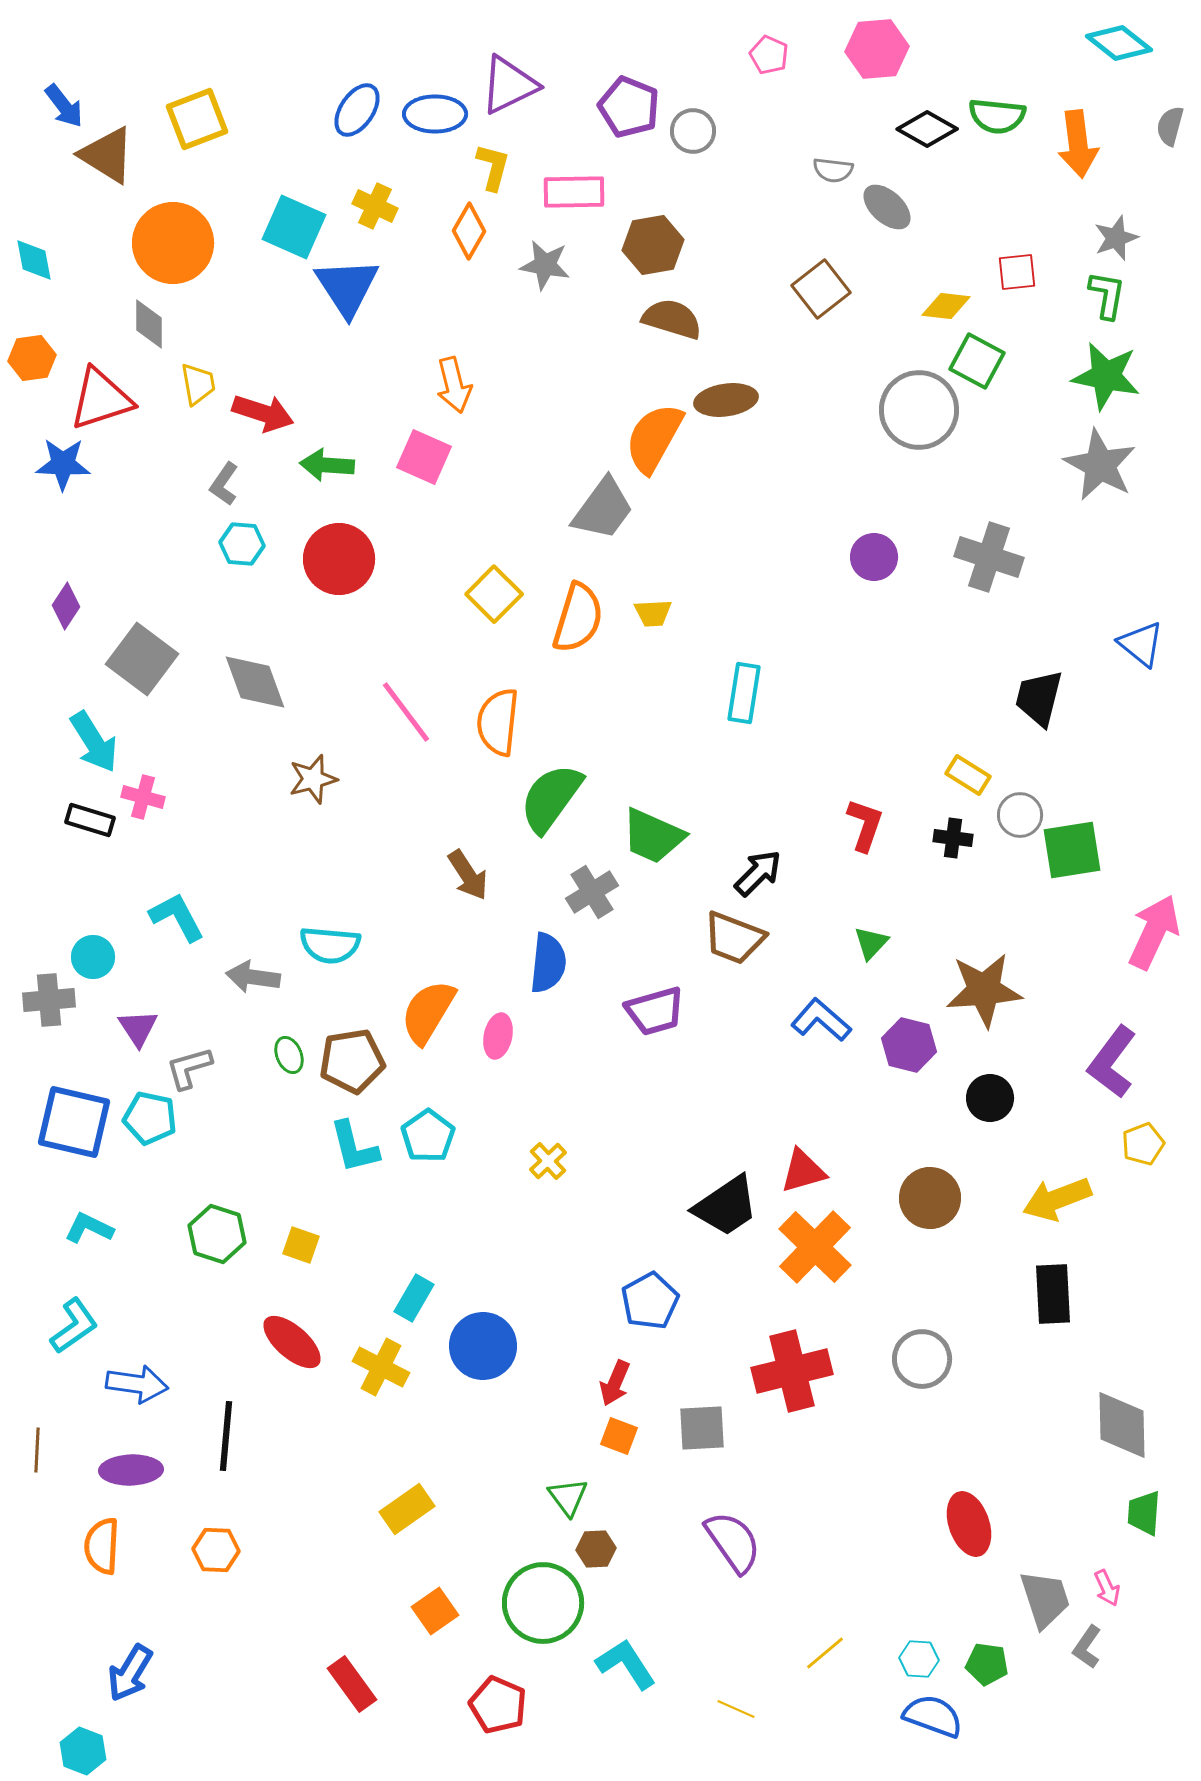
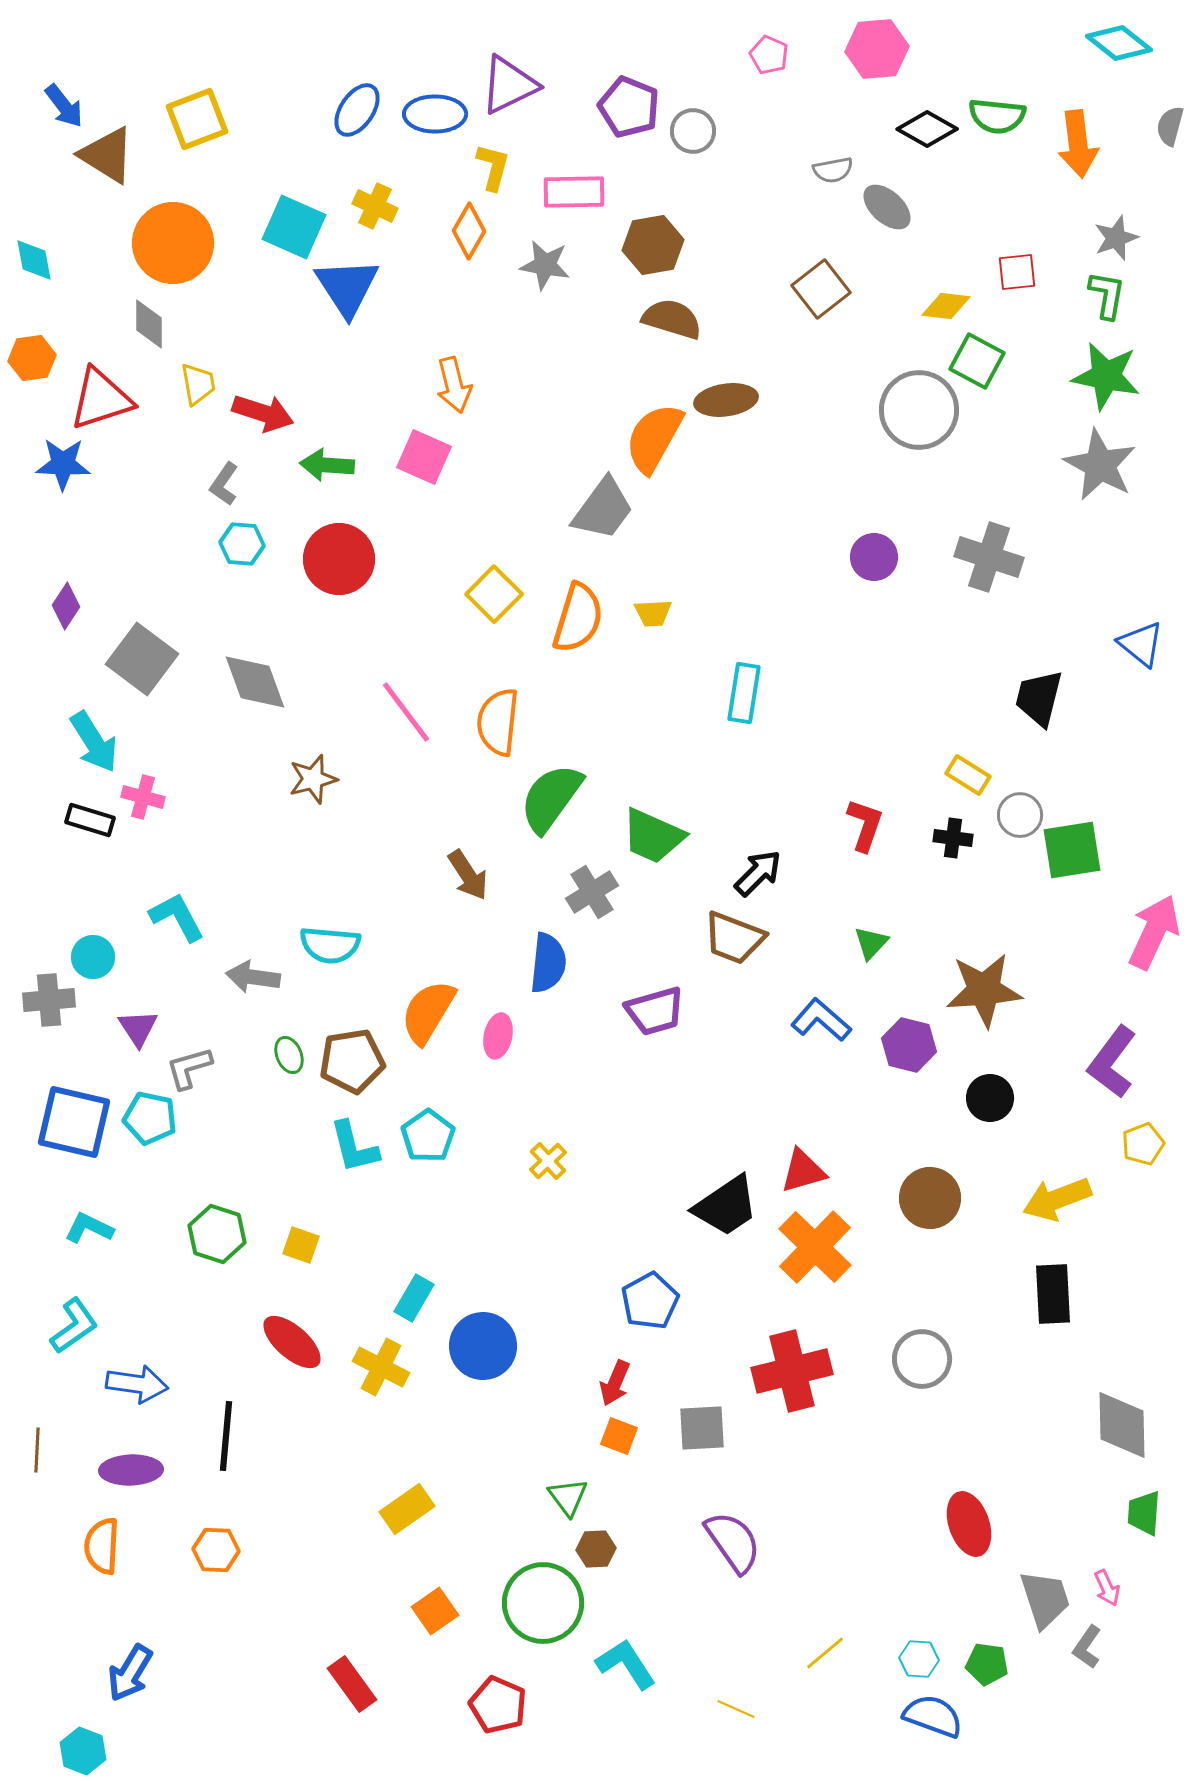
gray semicircle at (833, 170): rotated 18 degrees counterclockwise
